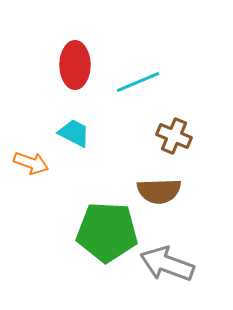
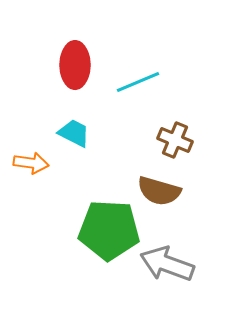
brown cross: moved 1 px right, 4 px down
orange arrow: rotated 12 degrees counterclockwise
brown semicircle: rotated 18 degrees clockwise
green pentagon: moved 2 px right, 2 px up
